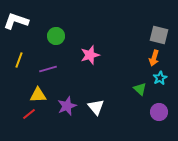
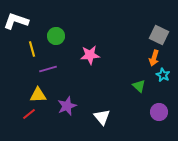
gray square: rotated 12 degrees clockwise
pink star: rotated 12 degrees clockwise
yellow line: moved 13 px right, 11 px up; rotated 35 degrees counterclockwise
cyan star: moved 3 px right, 3 px up; rotated 16 degrees counterclockwise
green triangle: moved 1 px left, 3 px up
white triangle: moved 6 px right, 10 px down
